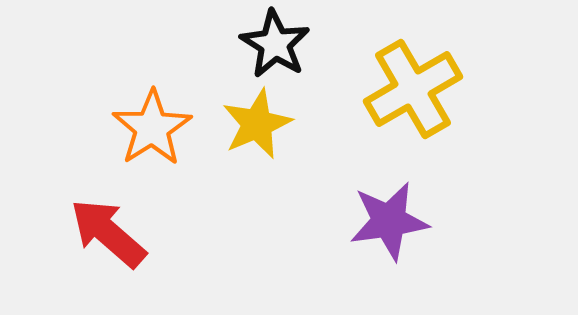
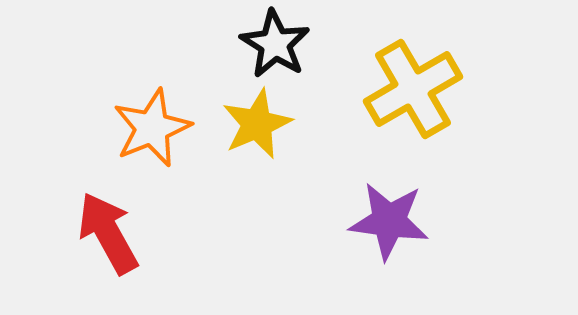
orange star: rotated 10 degrees clockwise
purple star: rotated 16 degrees clockwise
red arrow: rotated 20 degrees clockwise
